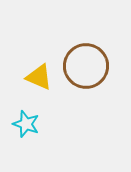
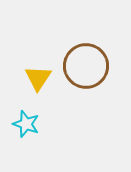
yellow triangle: moved 1 px left, 1 px down; rotated 40 degrees clockwise
